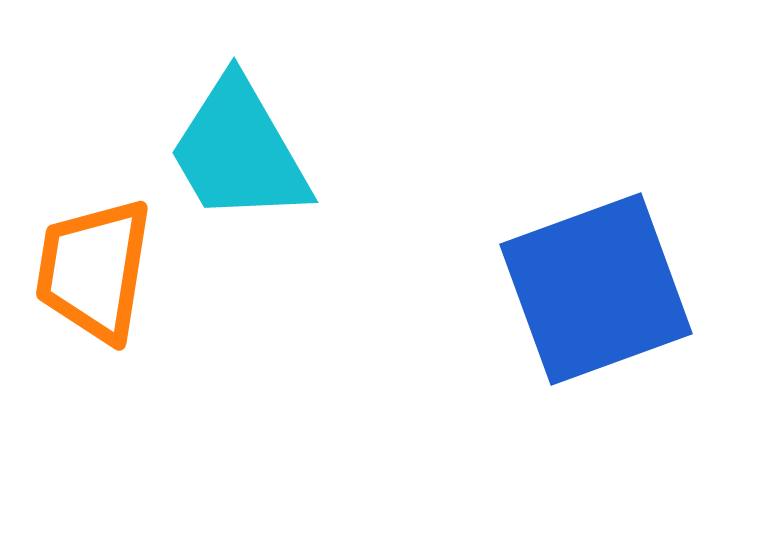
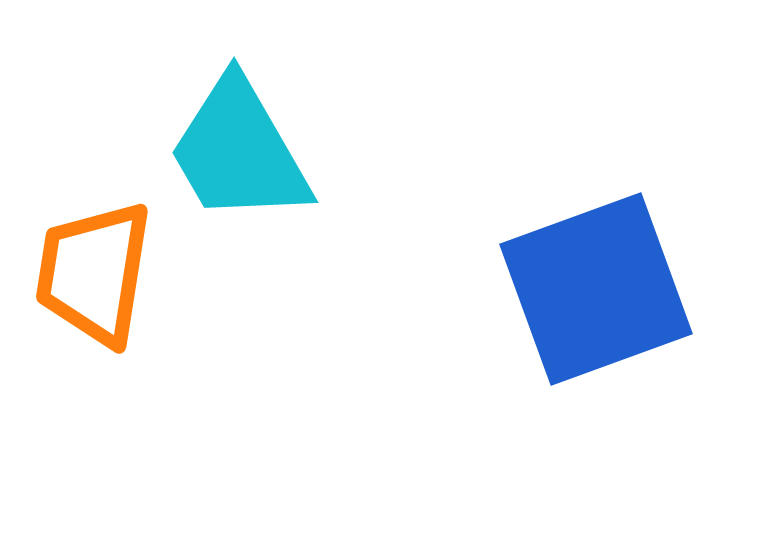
orange trapezoid: moved 3 px down
